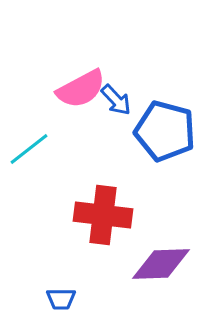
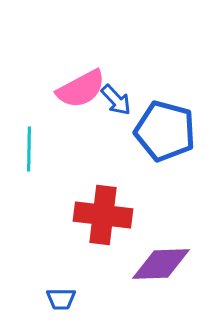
cyan line: rotated 51 degrees counterclockwise
